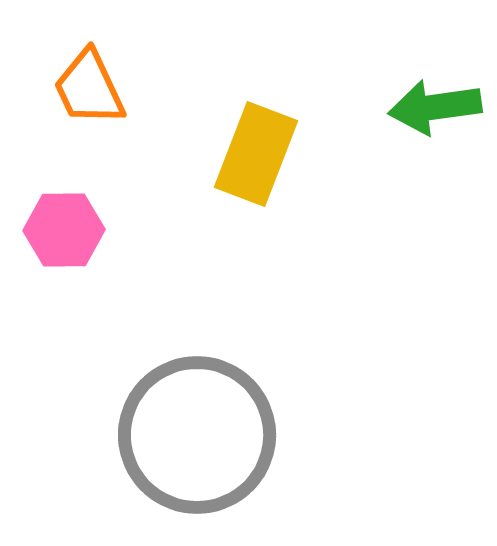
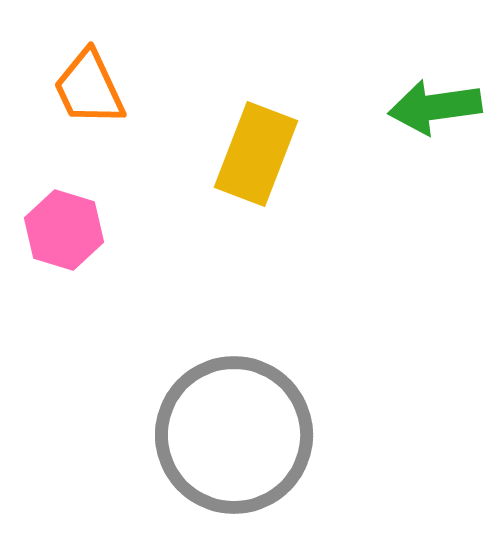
pink hexagon: rotated 18 degrees clockwise
gray circle: moved 37 px right
